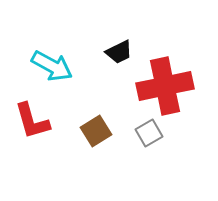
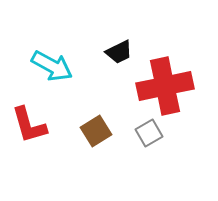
red L-shape: moved 3 px left, 4 px down
